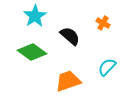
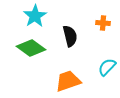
orange cross: rotated 24 degrees counterclockwise
black semicircle: rotated 35 degrees clockwise
green diamond: moved 1 px left, 4 px up
